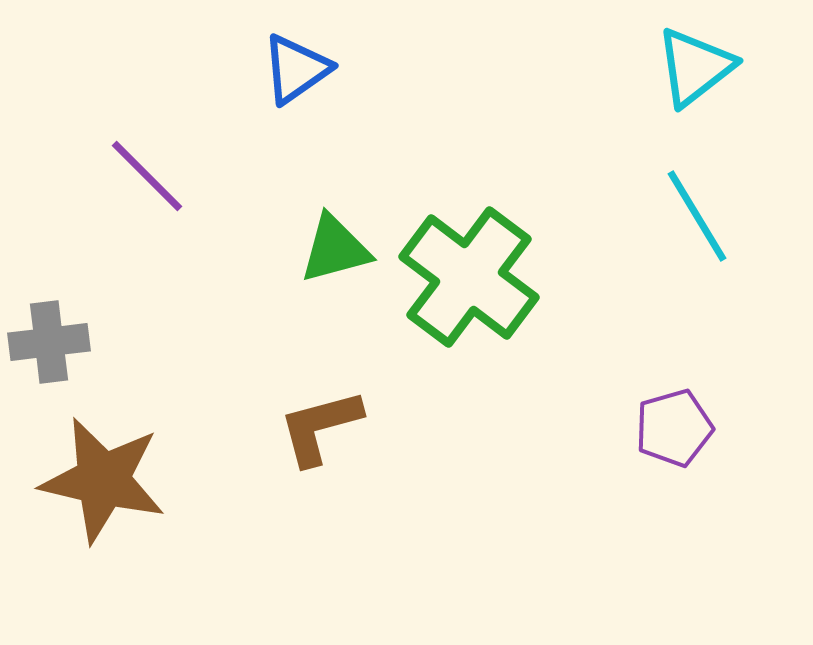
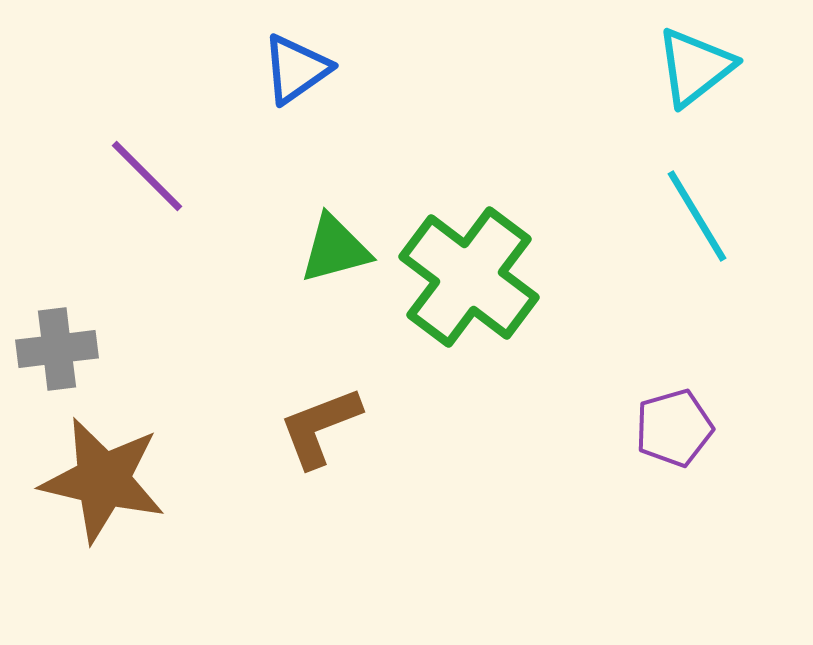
gray cross: moved 8 px right, 7 px down
brown L-shape: rotated 6 degrees counterclockwise
